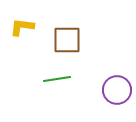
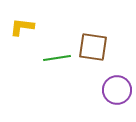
brown square: moved 26 px right, 7 px down; rotated 8 degrees clockwise
green line: moved 21 px up
